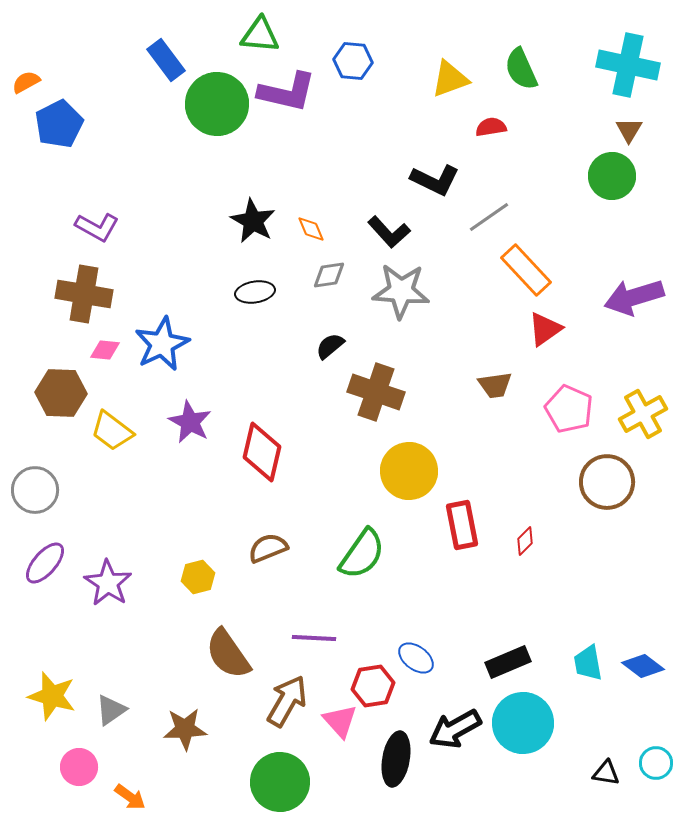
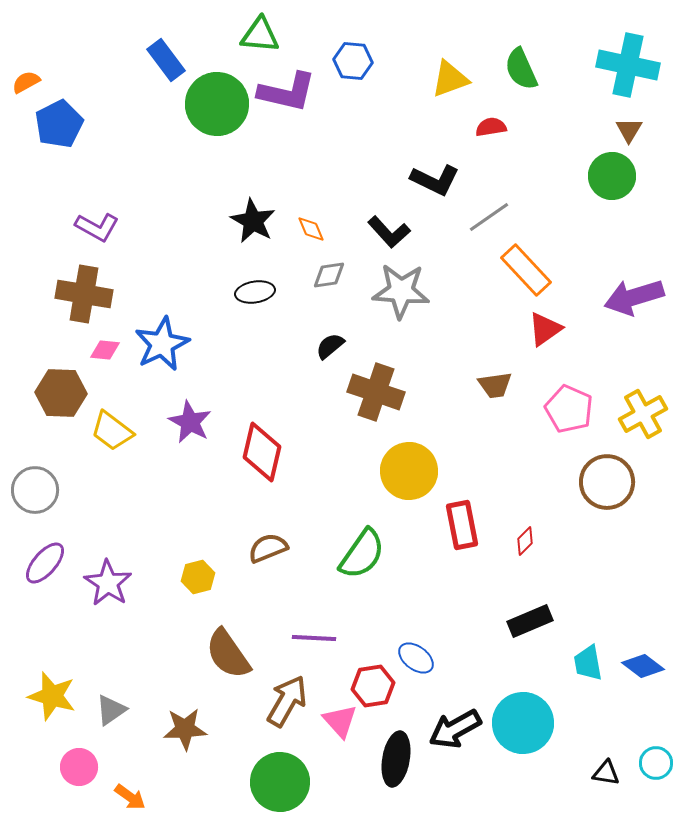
black rectangle at (508, 662): moved 22 px right, 41 px up
